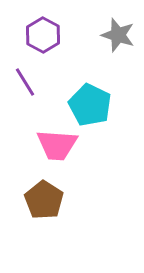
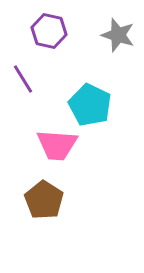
purple hexagon: moved 6 px right, 4 px up; rotated 16 degrees counterclockwise
purple line: moved 2 px left, 3 px up
